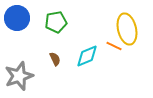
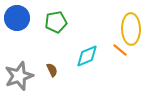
yellow ellipse: moved 4 px right; rotated 12 degrees clockwise
orange line: moved 6 px right, 4 px down; rotated 14 degrees clockwise
brown semicircle: moved 3 px left, 11 px down
